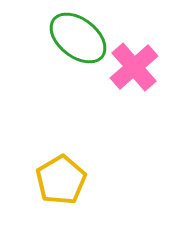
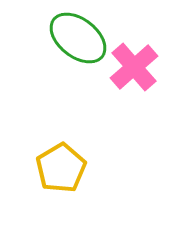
yellow pentagon: moved 12 px up
